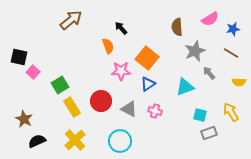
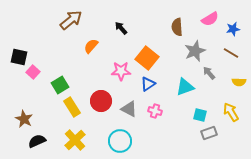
orange semicircle: moved 17 px left; rotated 119 degrees counterclockwise
